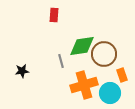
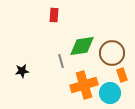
brown circle: moved 8 px right, 1 px up
